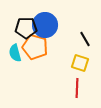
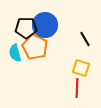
orange pentagon: rotated 10 degrees clockwise
yellow square: moved 1 px right, 5 px down
